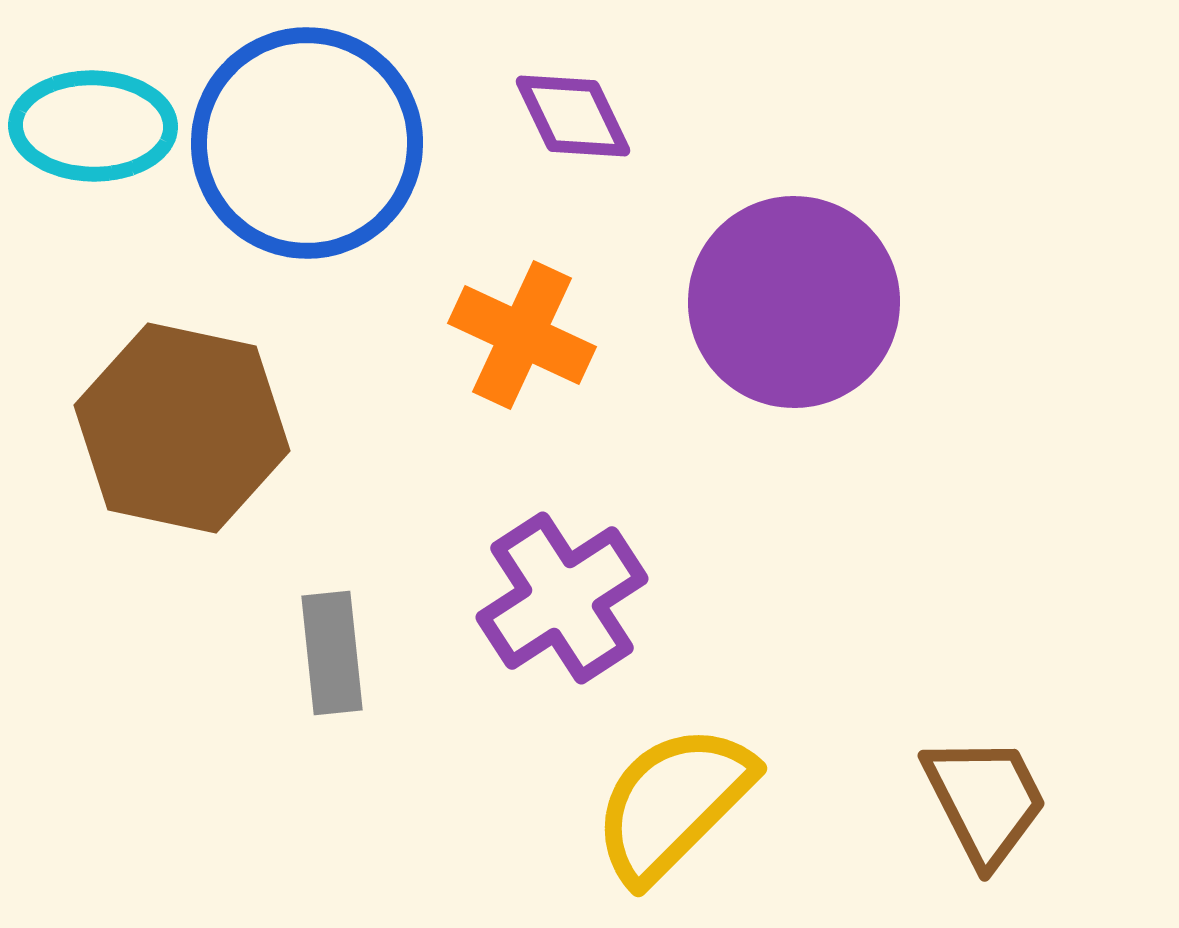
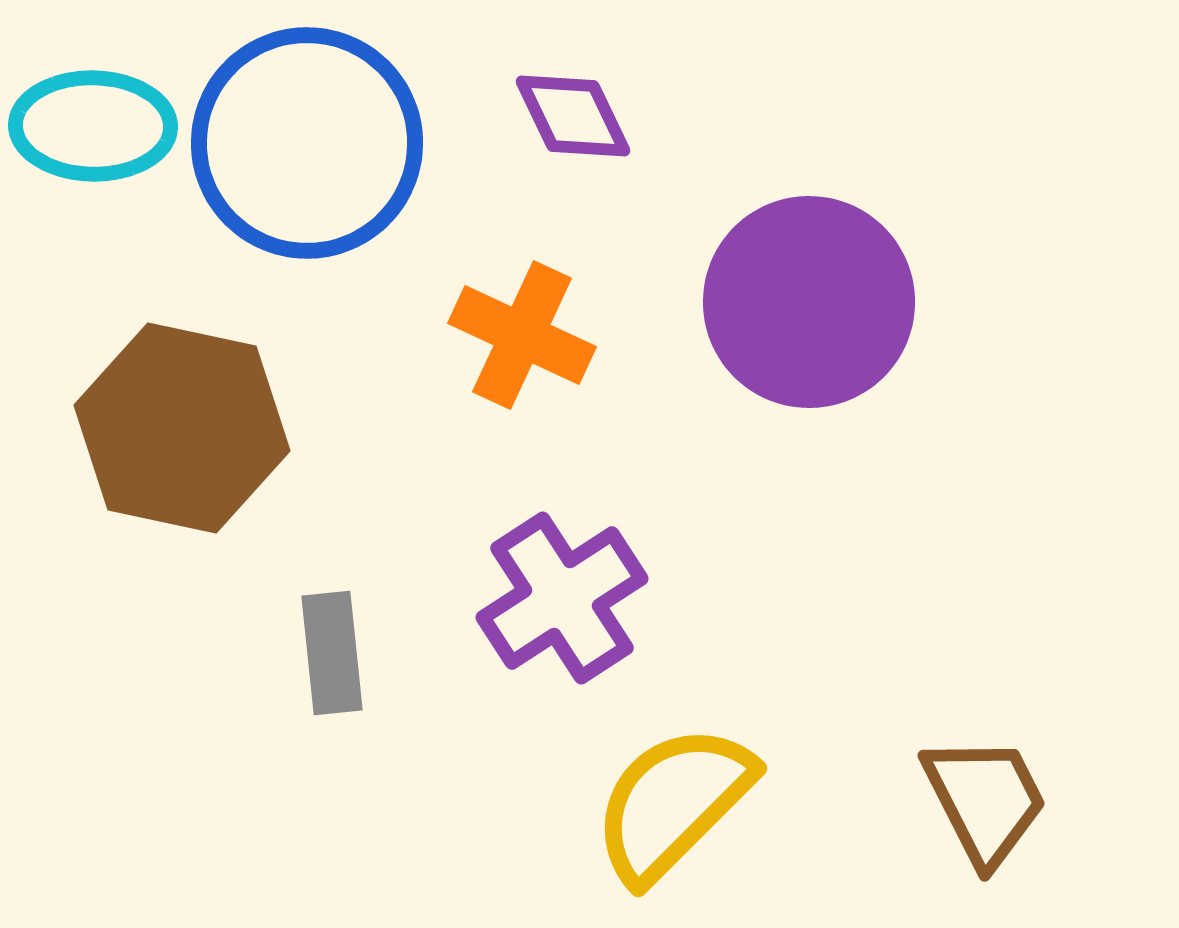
purple circle: moved 15 px right
